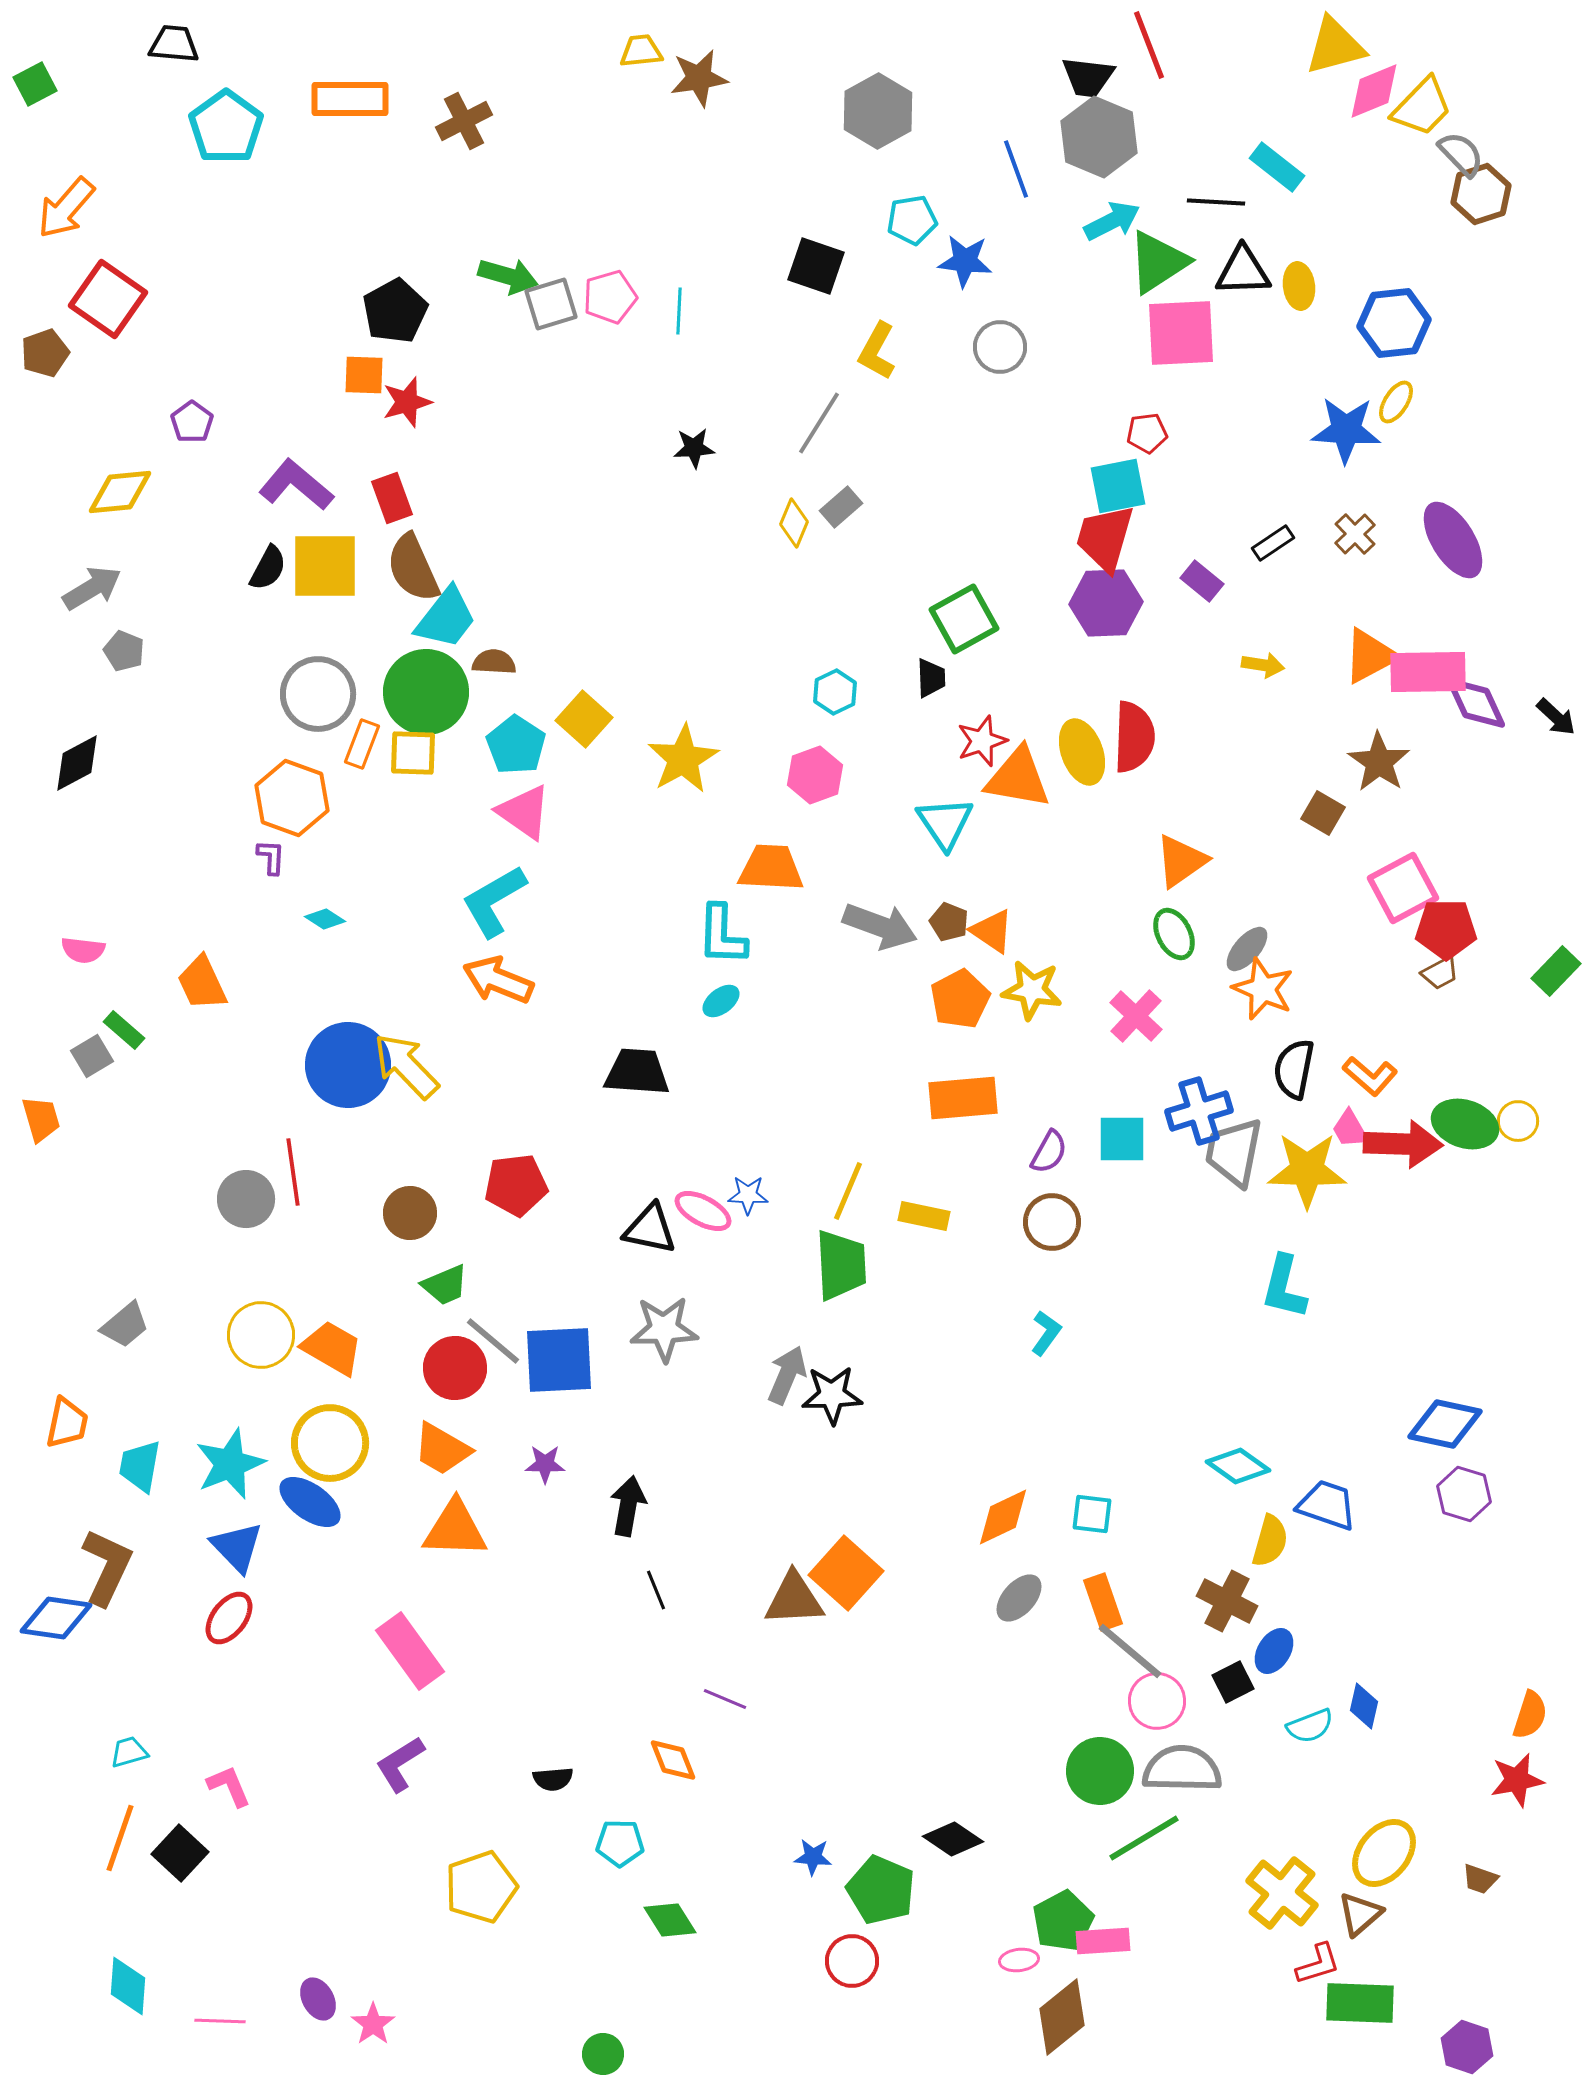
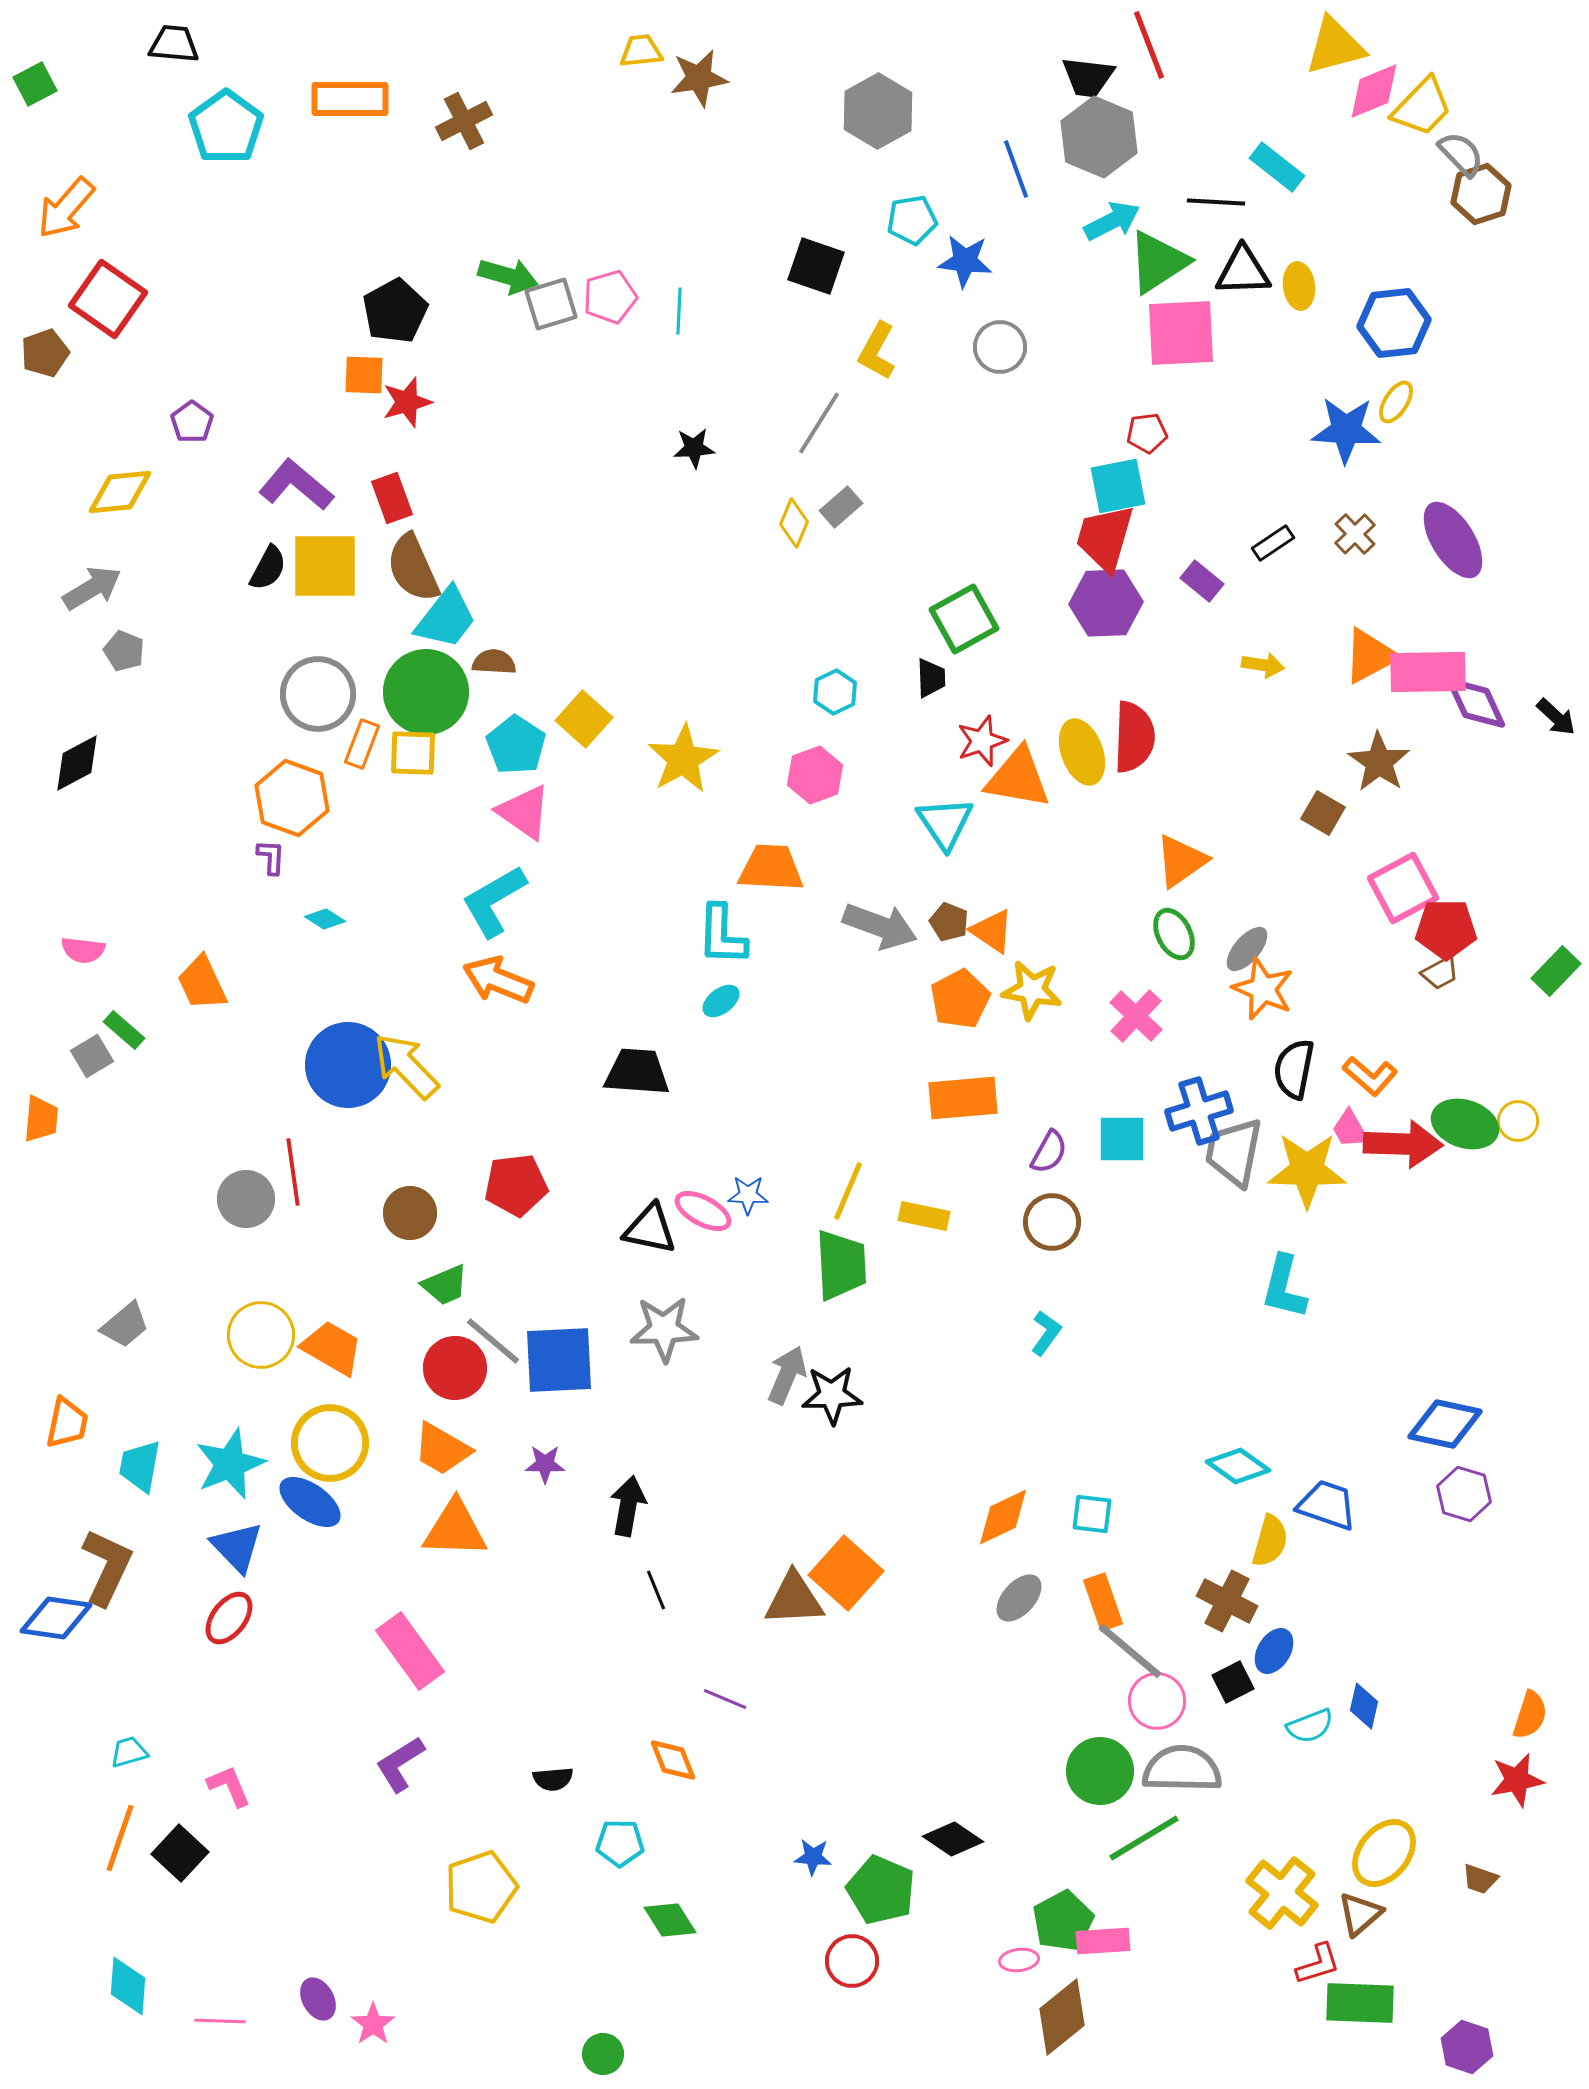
orange trapezoid at (41, 1119): rotated 21 degrees clockwise
